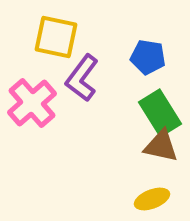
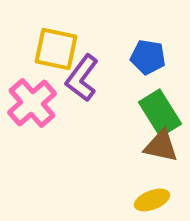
yellow square: moved 12 px down
yellow ellipse: moved 1 px down
